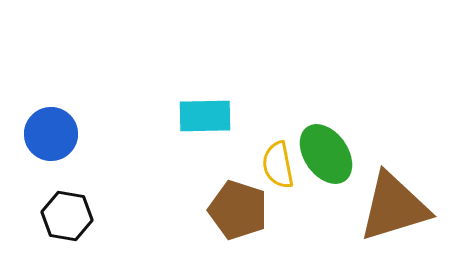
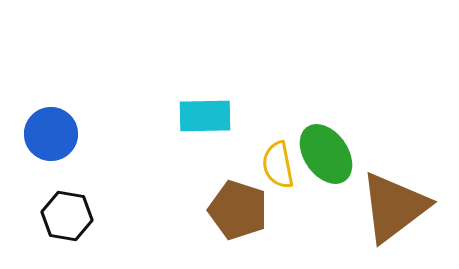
brown triangle: rotated 20 degrees counterclockwise
